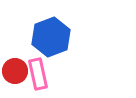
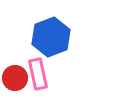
red circle: moved 7 px down
